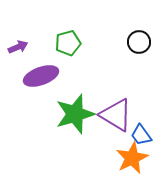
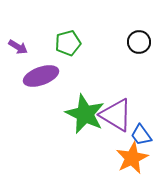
purple arrow: rotated 54 degrees clockwise
green star: moved 10 px right; rotated 30 degrees counterclockwise
